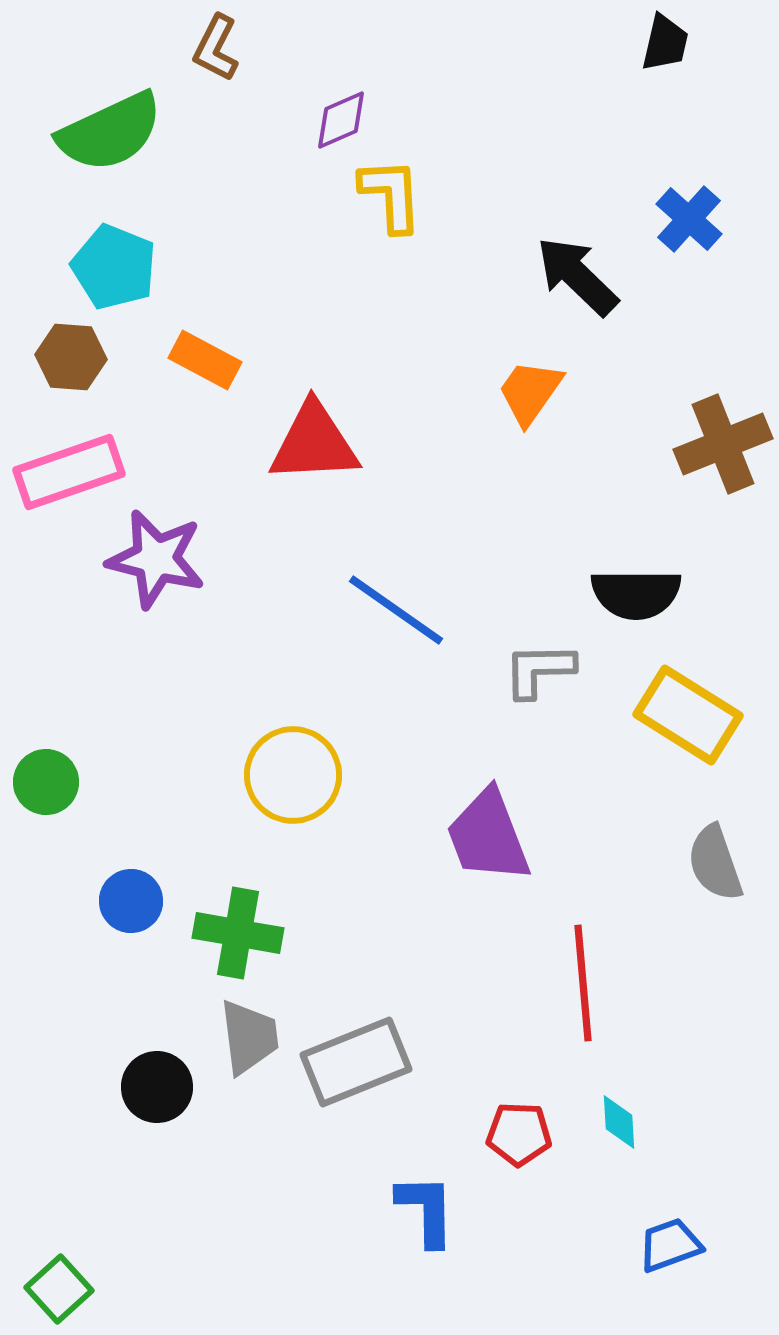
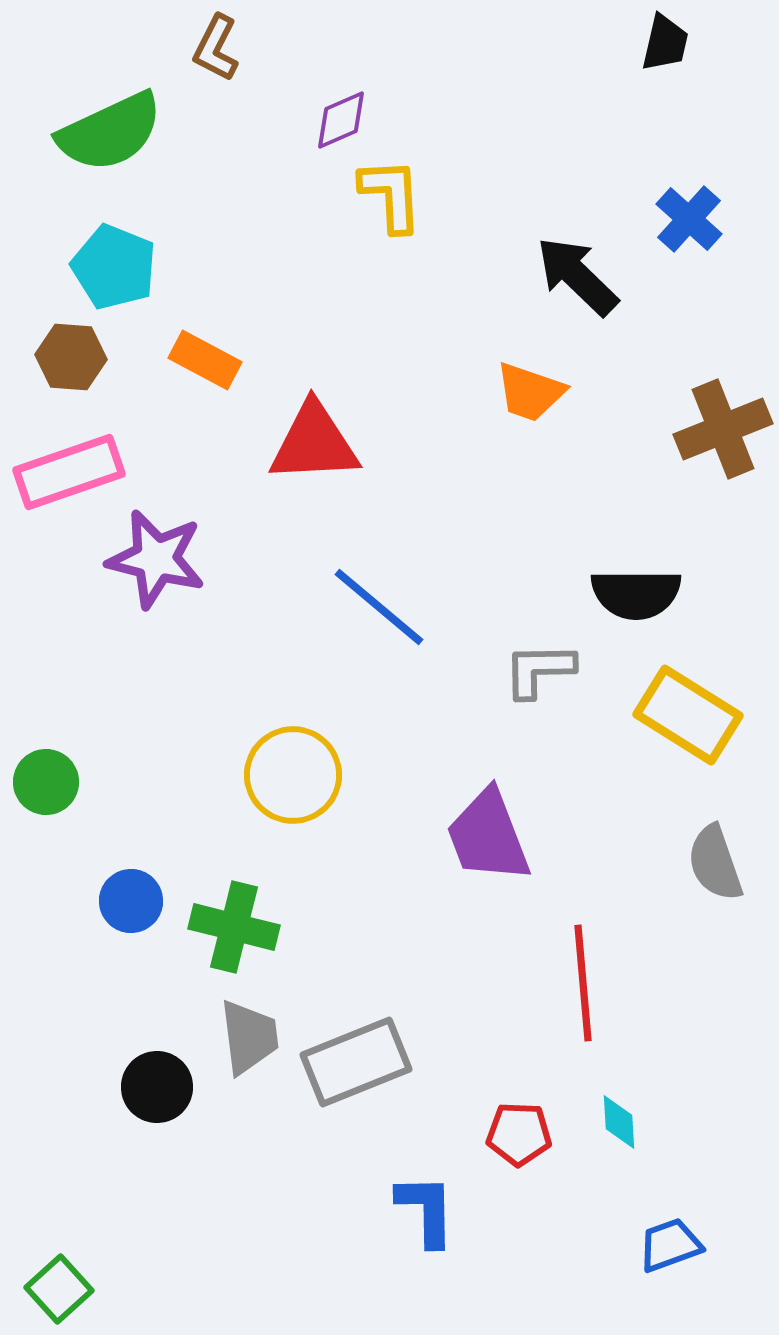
orange trapezoid: rotated 106 degrees counterclockwise
brown cross: moved 15 px up
blue line: moved 17 px left, 3 px up; rotated 5 degrees clockwise
green cross: moved 4 px left, 6 px up; rotated 4 degrees clockwise
